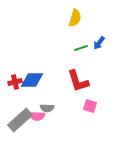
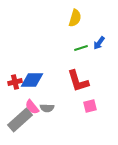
pink square: rotated 32 degrees counterclockwise
pink semicircle: moved 5 px left, 9 px up; rotated 49 degrees clockwise
